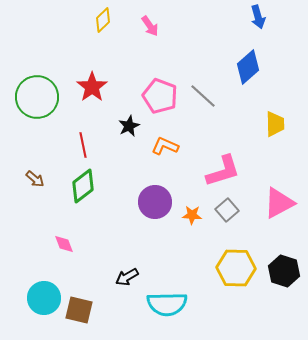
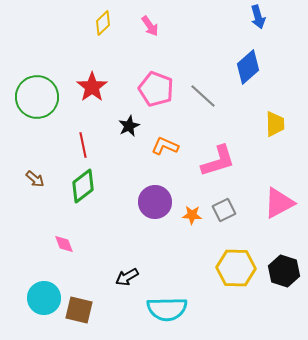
yellow diamond: moved 3 px down
pink pentagon: moved 4 px left, 7 px up
pink L-shape: moved 5 px left, 10 px up
gray square: moved 3 px left; rotated 15 degrees clockwise
cyan semicircle: moved 5 px down
